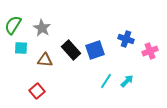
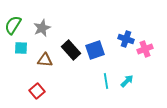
gray star: rotated 18 degrees clockwise
pink cross: moved 5 px left, 2 px up
cyan line: rotated 42 degrees counterclockwise
